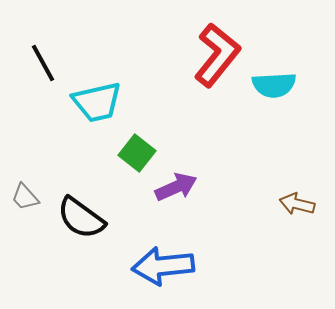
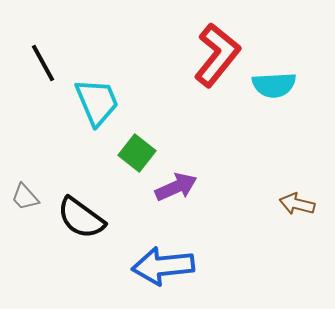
cyan trapezoid: rotated 100 degrees counterclockwise
